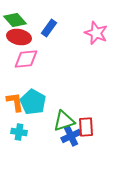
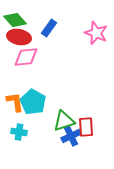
pink diamond: moved 2 px up
